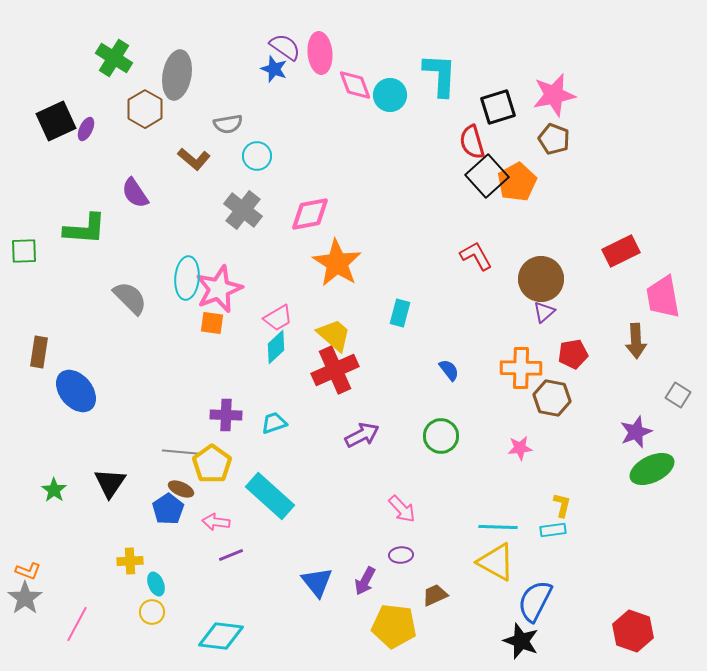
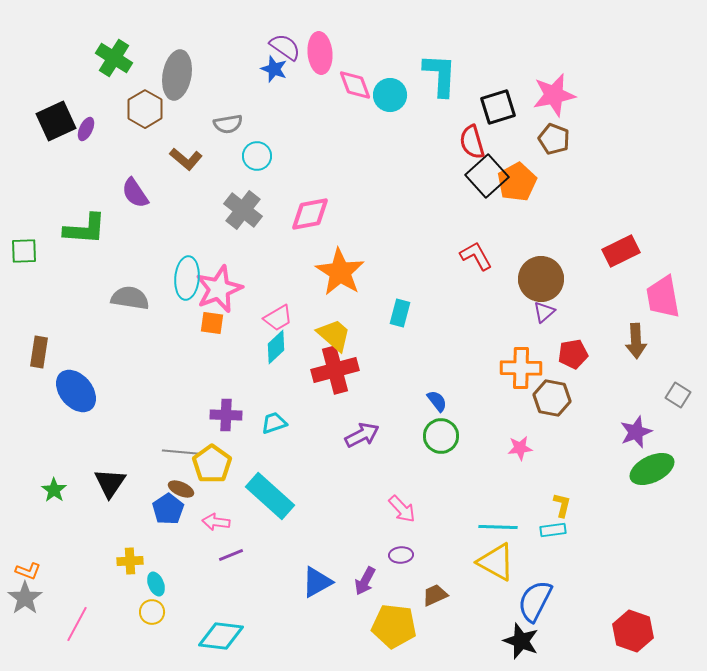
brown L-shape at (194, 159): moved 8 px left
orange star at (337, 263): moved 3 px right, 9 px down
gray semicircle at (130, 298): rotated 36 degrees counterclockwise
red cross at (335, 370): rotated 9 degrees clockwise
blue semicircle at (449, 370): moved 12 px left, 31 px down
blue triangle at (317, 582): rotated 40 degrees clockwise
